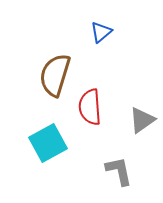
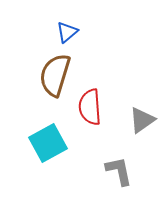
blue triangle: moved 34 px left
